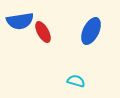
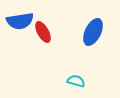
blue ellipse: moved 2 px right, 1 px down
